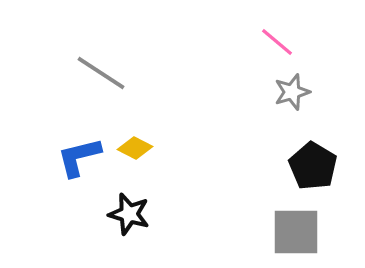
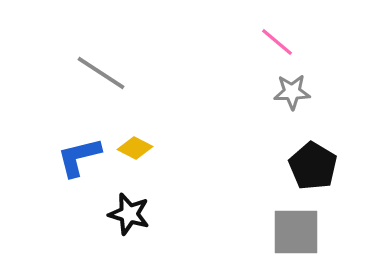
gray star: rotated 15 degrees clockwise
